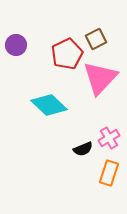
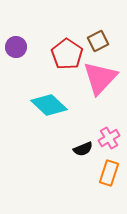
brown square: moved 2 px right, 2 px down
purple circle: moved 2 px down
red pentagon: rotated 12 degrees counterclockwise
